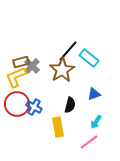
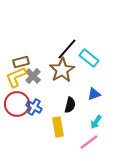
black line: moved 1 px left, 2 px up
gray cross: moved 1 px right, 10 px down
